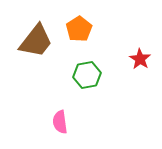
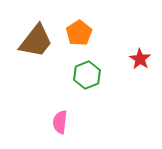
orange pentagon: moved 4 px down
green hexagon: rotated 12 degrees counterclockwise
pink semicircle: rotated 15 degrees clockwise
